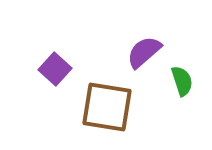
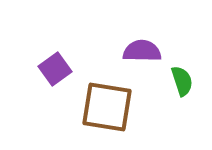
purple semicircle: moved 2 px left, 1 px up; rotated 42 degrees clockwise
purple square: rotated 12 degrees clockwise
